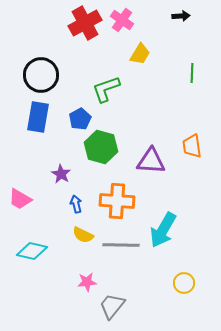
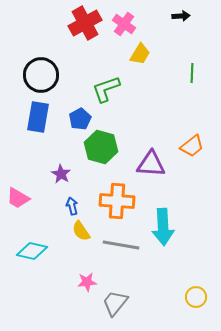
pink cross: moved 2 px right, 4 px down
orange trapezoid: rotated 120 degrees counterclockwise
purple triangle: moved 3 px down
pink trapezoid: moved 2 px left, 1 px up
blue arrow: moved 4 px left, 2 px down
cyan arrow: moved 3 px up; rotated 33 degrees counterclockwise
yellow semicircle: moved 2 px left, 4 px up; rotated 30 degrees clockwise
gray line: rotated 9 degrees clockwise
yellow circle: moved 12 px right, 14 px down
gray trapezoid: moved 3 px right, 3 px up
